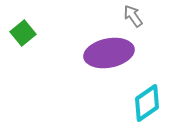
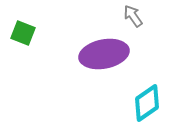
green square: rotated 30 degrees counterclockwise
purple ellipse: moved 5 px left, 1 px down
